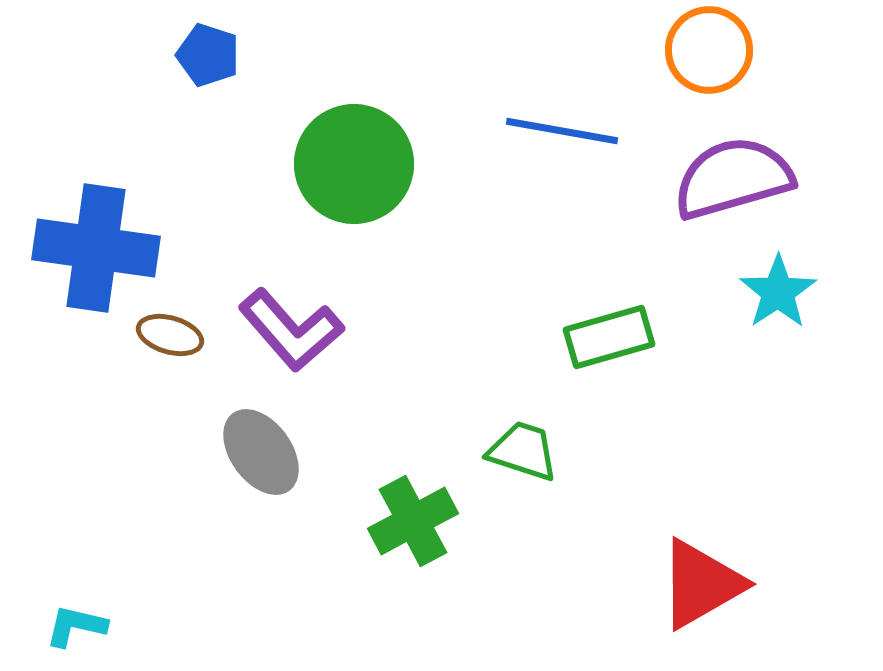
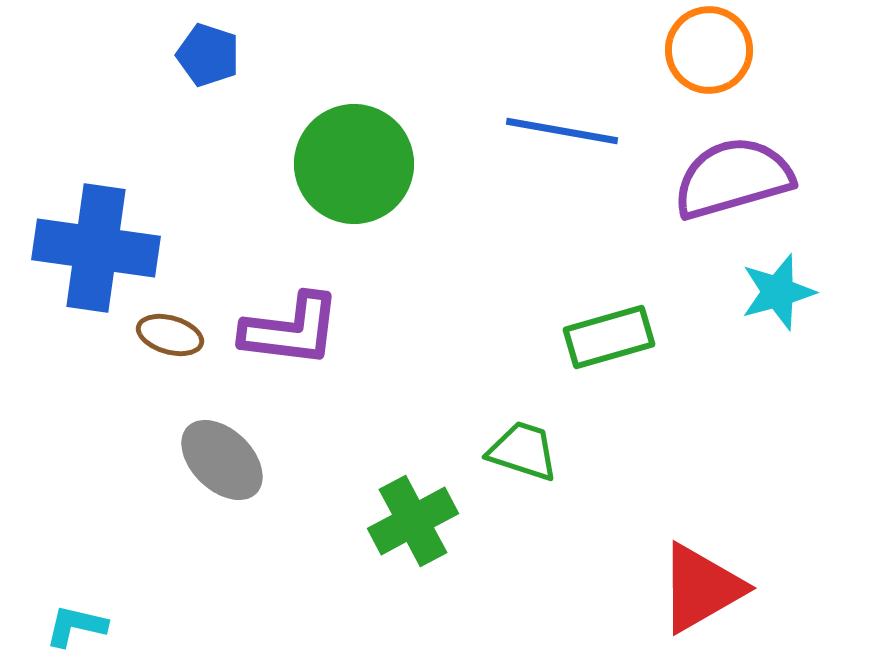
cyan star: rotated 18 degrees clockwise
purple L-shape: rotated 42 degrees counterclockwise
gray ellipse: moved 39 px left, 8 px down; rotated 10 degrees counterclockwise
red triangle: moved 4 px down
